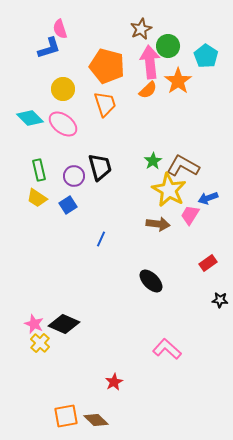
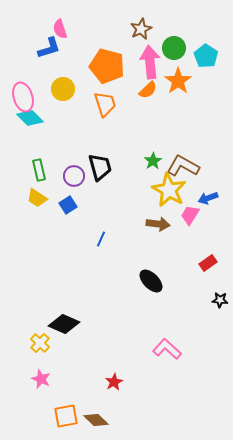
green circle: moved 6 px right, 2 px down
pink ellipse: moved 40 px left, 27 px up; rotated 36 degrees clockwise
pink star: moved 7 px right, 55 px down
